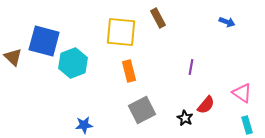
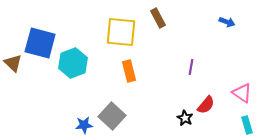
blue square: moved 4 px left, 2 px down
brown triangle: moved 6 px down
gray square: moved 30 px left, 6 px down; rotated 20 degrees counterclockwise
